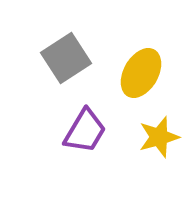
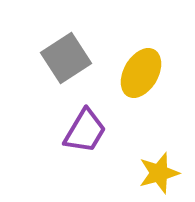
yellow star: moved 36 px down
